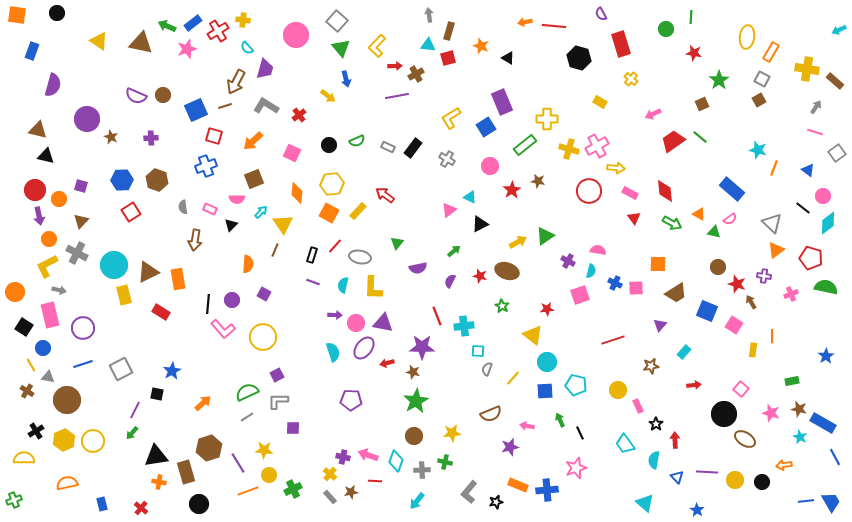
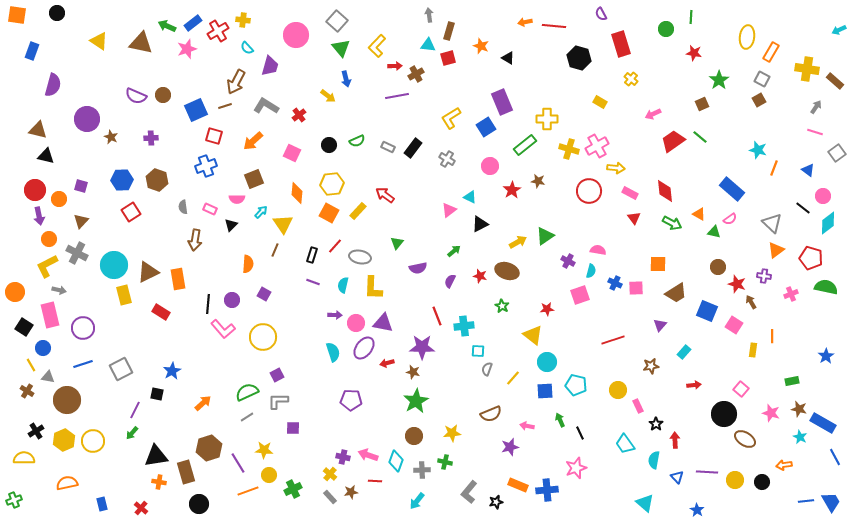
purple trapezoid at (265, 69): moved 5 px right, 3 px up
